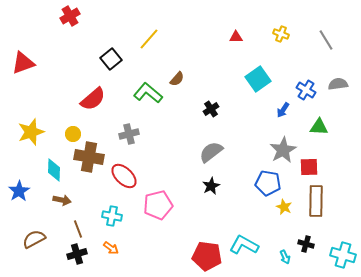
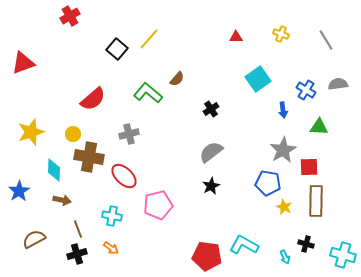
black square at (111, 59): moved 6 px right, 10 px up; rotated 10 degrees counterclockwise
blue arrow at (283, 110): rotated 42 degrees counterclockwise
